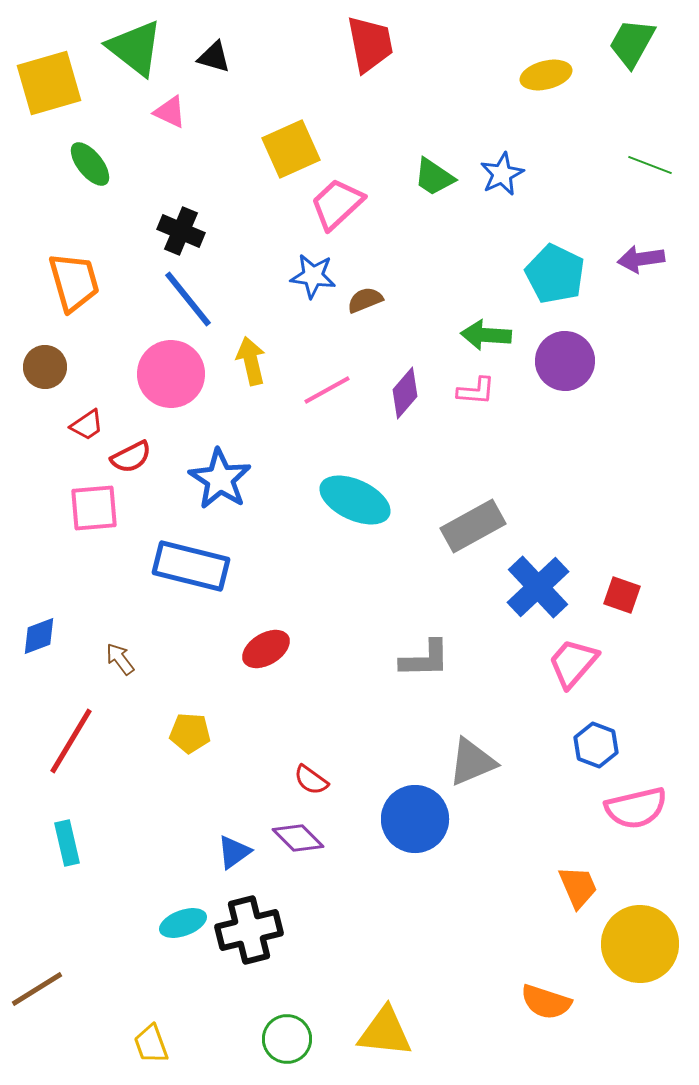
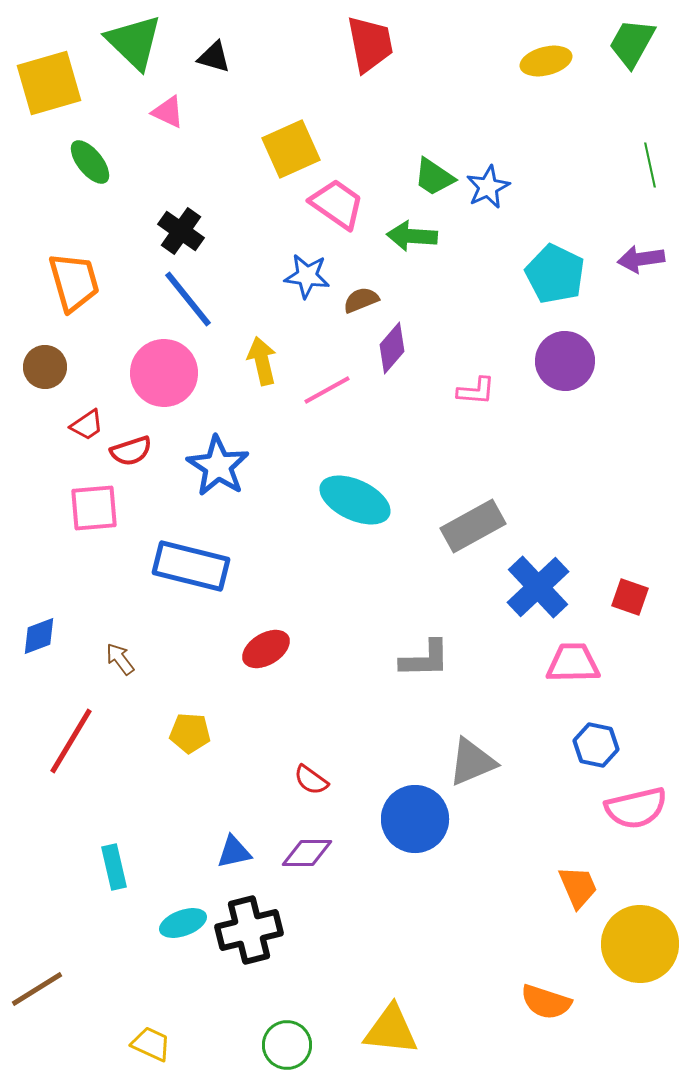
green triangle at (135, 48): moved 1 px left, 6 px up; rotated 6 degrees clockwise
yellow ellipse at (546, 75): moved 14 px up
pink triangle at (170, 112): moved 2 px left
green ellipse at (90, 164): moved 2 px up
green line at (650, 165): rotated 57 degrees clockwise
blue star at (502, 174): moved 14 px left, 13 px down
pink trapezoid at (337, 204): rotated 78 degrees clockwise
black cross at (181, 231): rotated 12 degrees clockwise
blue star at (313, 276): moved 6 px left
brown semicircle at (365, 300): moved 4 px left
green arrow at (486, 335): moved 74 px left, 99 px up
yellow arrow at (251, 361): moved 11 px right
pink circle at (171, 374): moved 7 px left, 1 px up
purple diamond at (405, 393): moved 13 px left, 45 px up
red semicircle at (131, 457): moved 6 px up; rotated 9 degrees clockwise
blue star at (220, 479): moved 2 px left, 13 px up
red square at (622, 595): moved 8 px right, 2 px down
pink trapezoid at (573, 663): rotated 48 degrees clockwise
blue hexagon at (596, 745): rotated 9 degrees counterclockwise
purple diamond at (298, 838): moved 9 px right, 15 px down; rotated 45 degrees counterclockwise
cyan rectangle at (67, 843): moved 47 px right, 24 px down
blue triangle at (234, 852): rotated 24 degrees clockwise
yellow triangle at (385, 1032): moved 6 px right, 2 px up
green circle at (287, 1039): moved 6 px down
yellow trapezoid at (151, 1044): rotated 135 degrees clockwise
